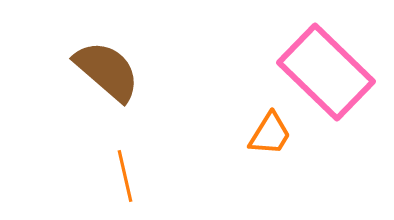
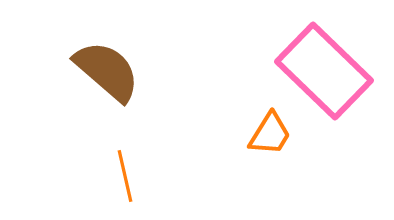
pink rectangle: moved 2 px left, 1 px up
